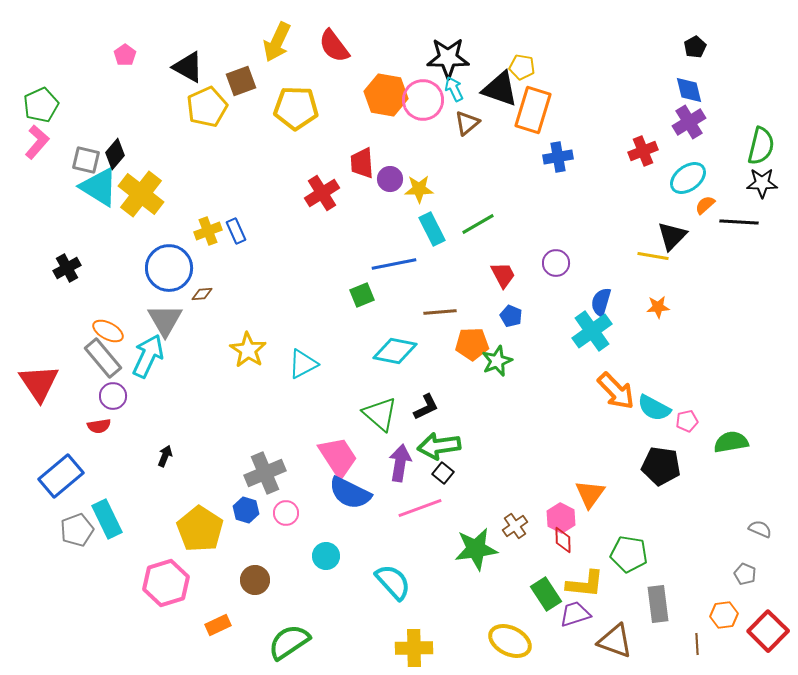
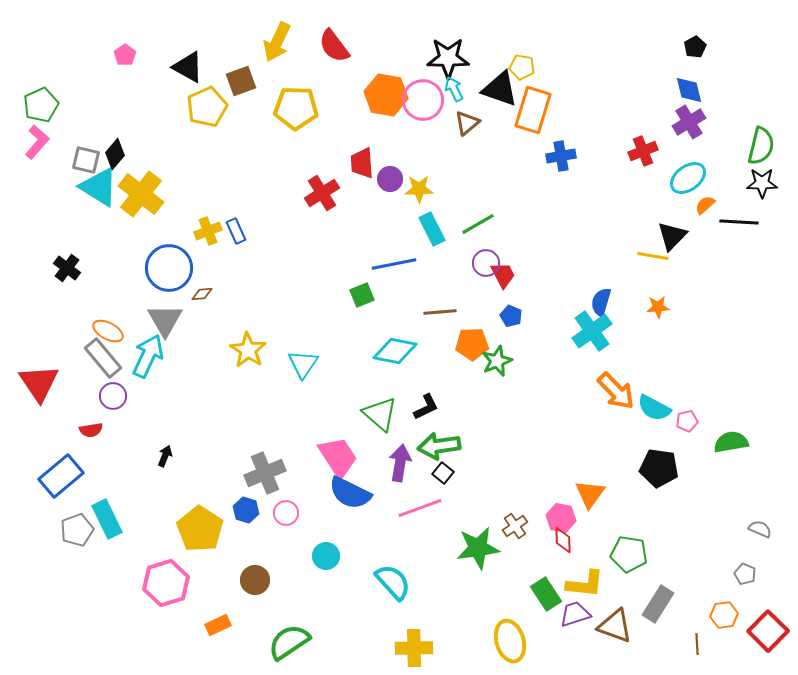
blue cross at (558, 157): moved 3 px right, 1 px up
purple circle at (556, 263): moved 70 px left
black cross at (67, 268): rotated 24 degrees counterclockwise
cyan triangle at (303, 364): rotated 28 degrees counterclockwise
red semicircle at (99, 426): moved 8 px left, 4 px down
black pentagon at (661, 466): moved 2 px left, 2 px down
pink hexagon at (561, 518): rotated 16 degrees counterclockwise
green star at (476, 549): moved 2 px right, 1 px up
gray rectangle at (658, 604): rotated 39 degrees clockwise
yellow ellipse at (510, 641): rotated 48 degrees clockwise
brown triangle at (615, 641): moved 15 px up
